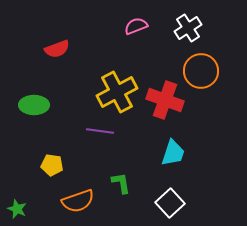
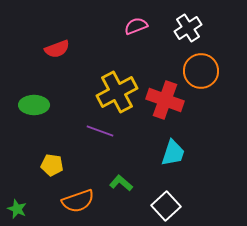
purple line: rotated 12 degrees clockwise
green L-shape: rotated 40 degrees counterclockwise
white square: moved 4 px left, 3 px down
